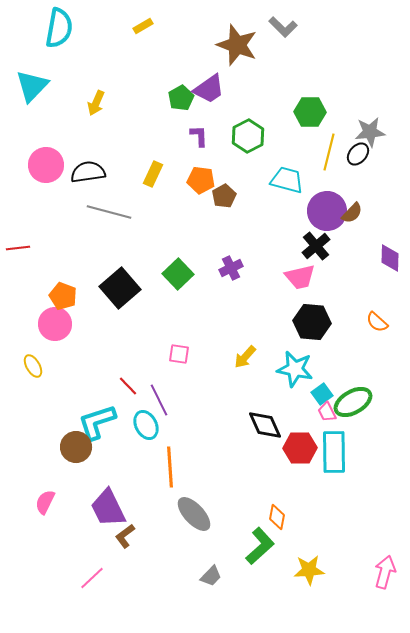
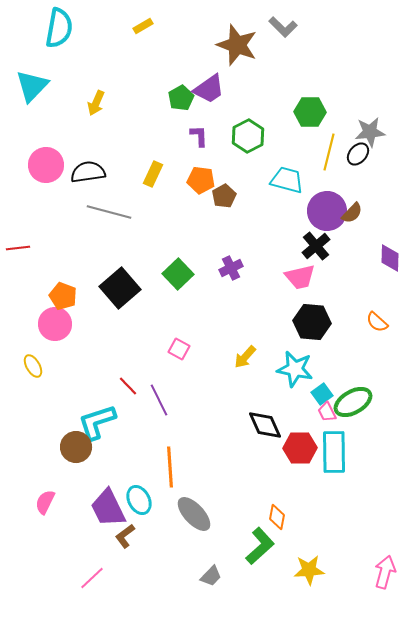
pink square at (179, 354): moved 5 px up; rotated 20 degrees clockwise
cyan ellipse at (146, 425): moved 7 px left, 75 px down
